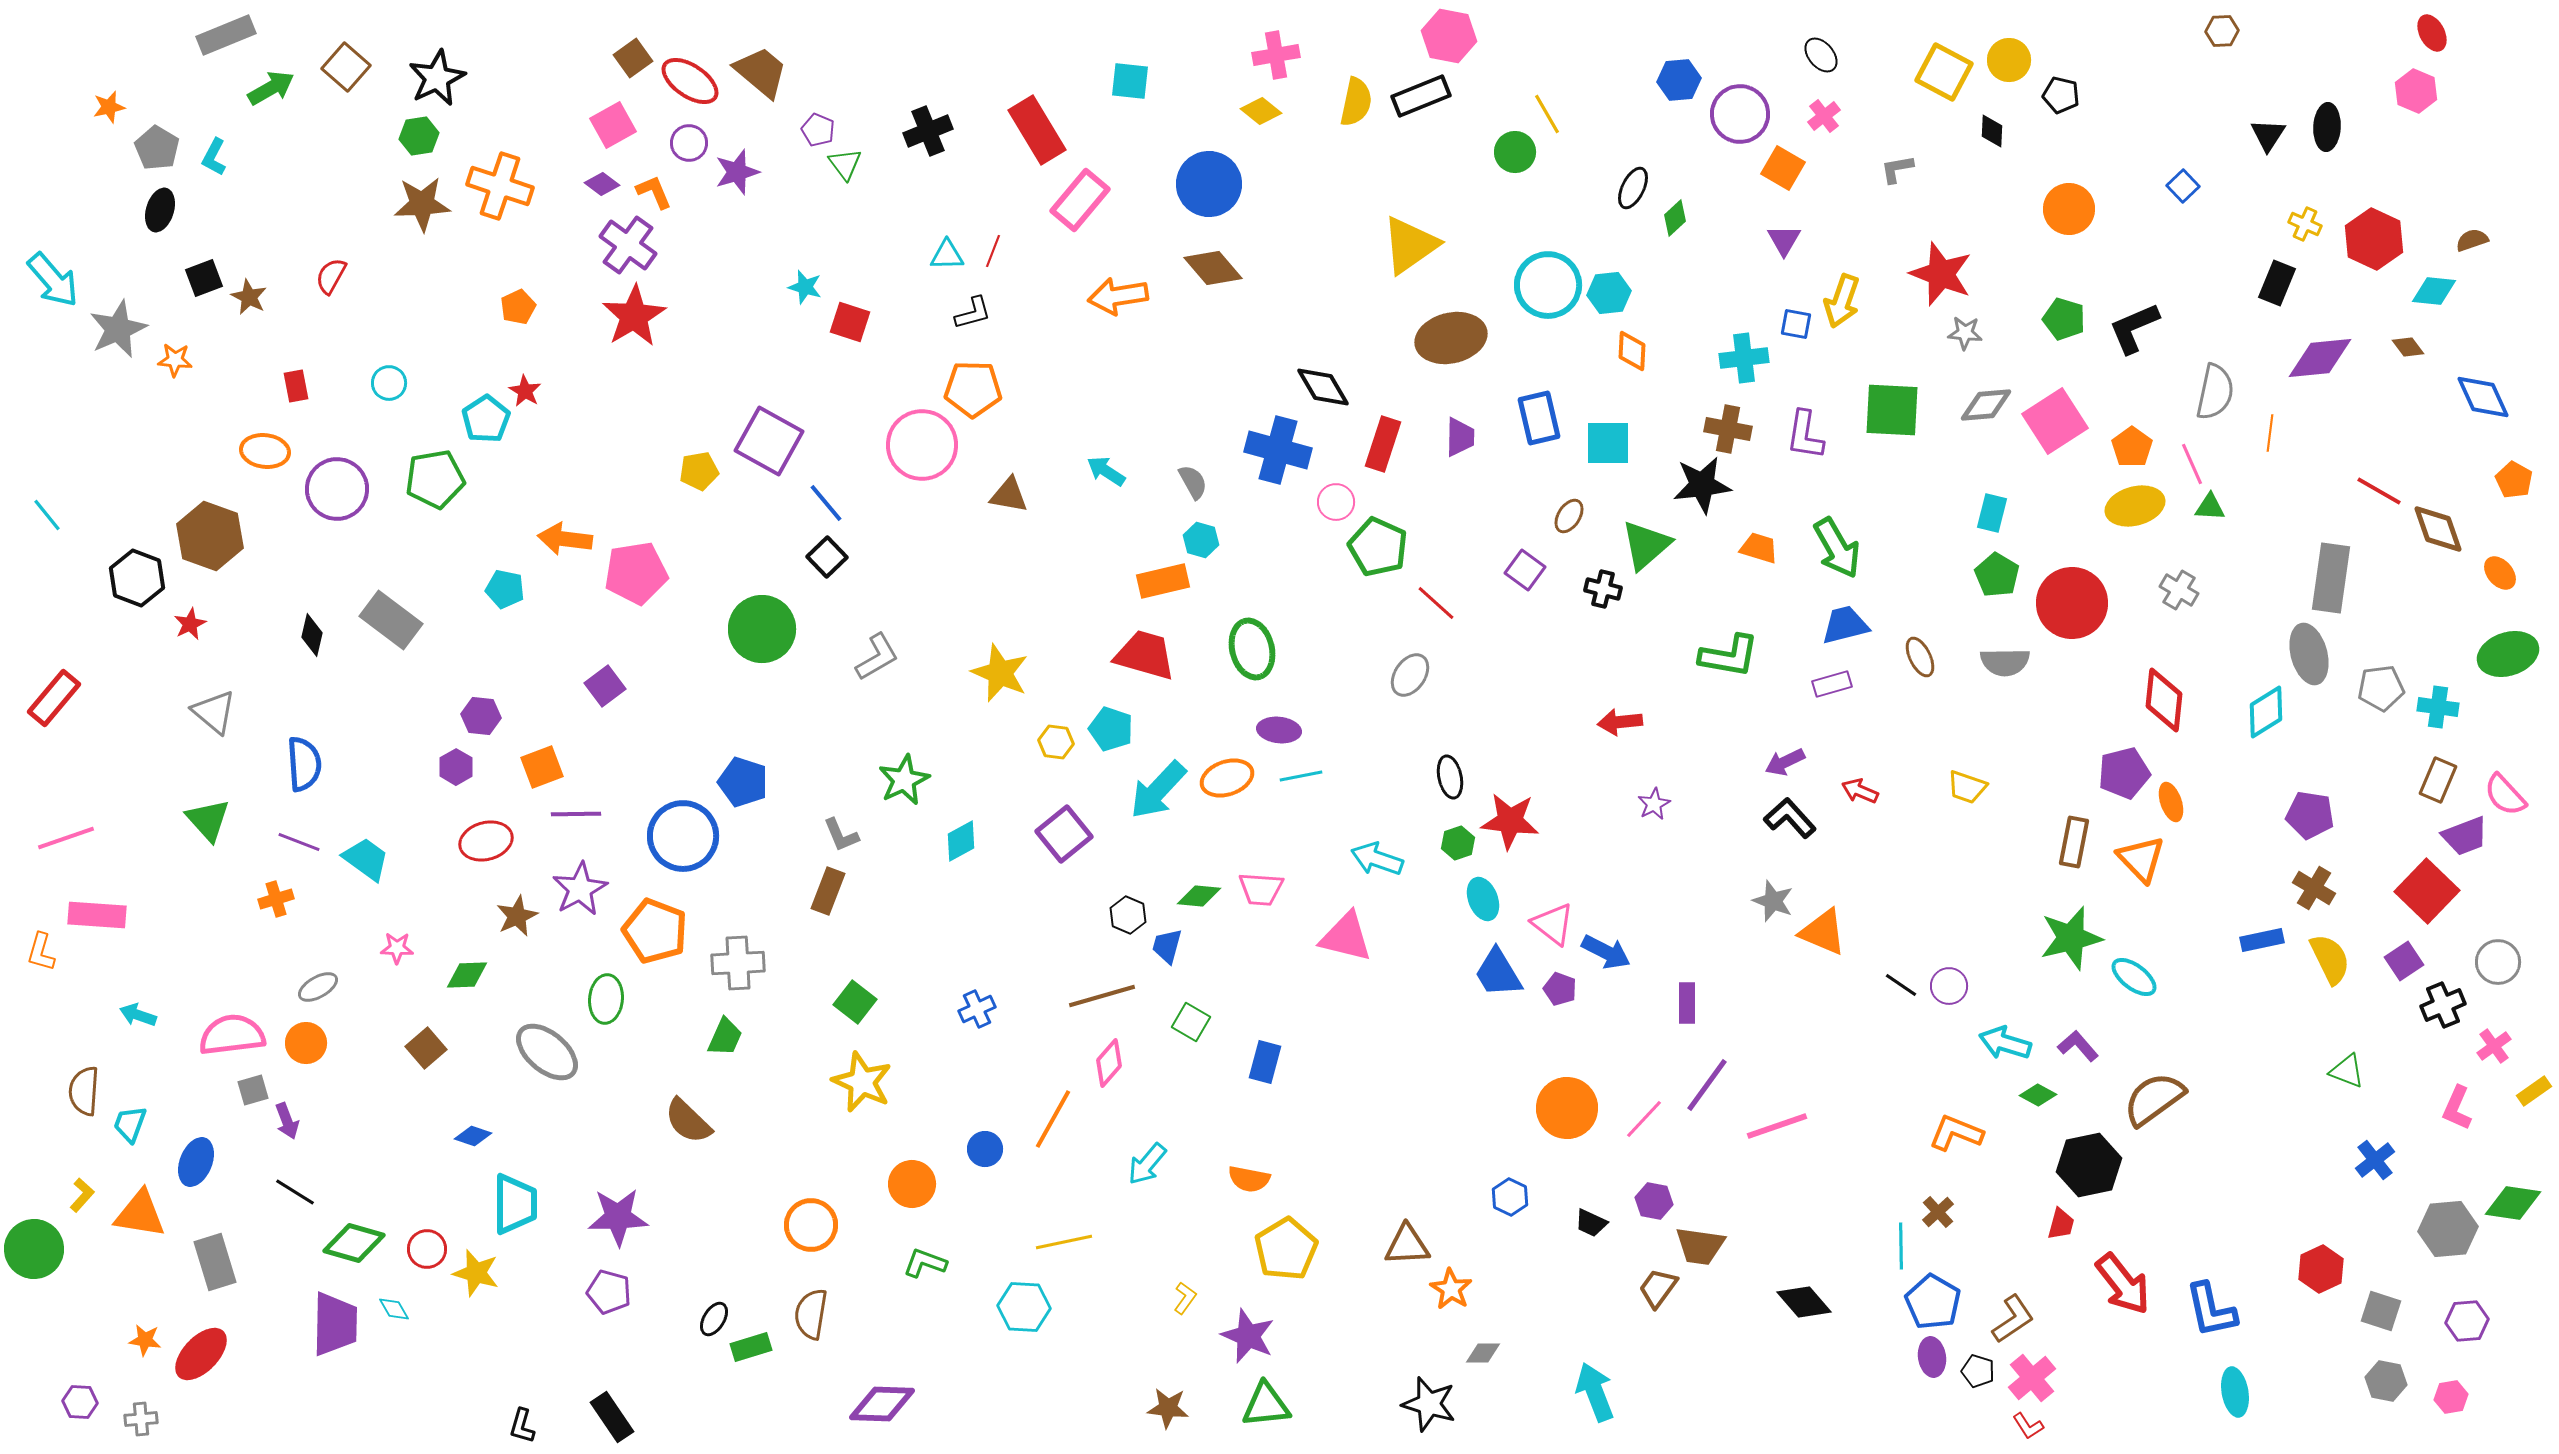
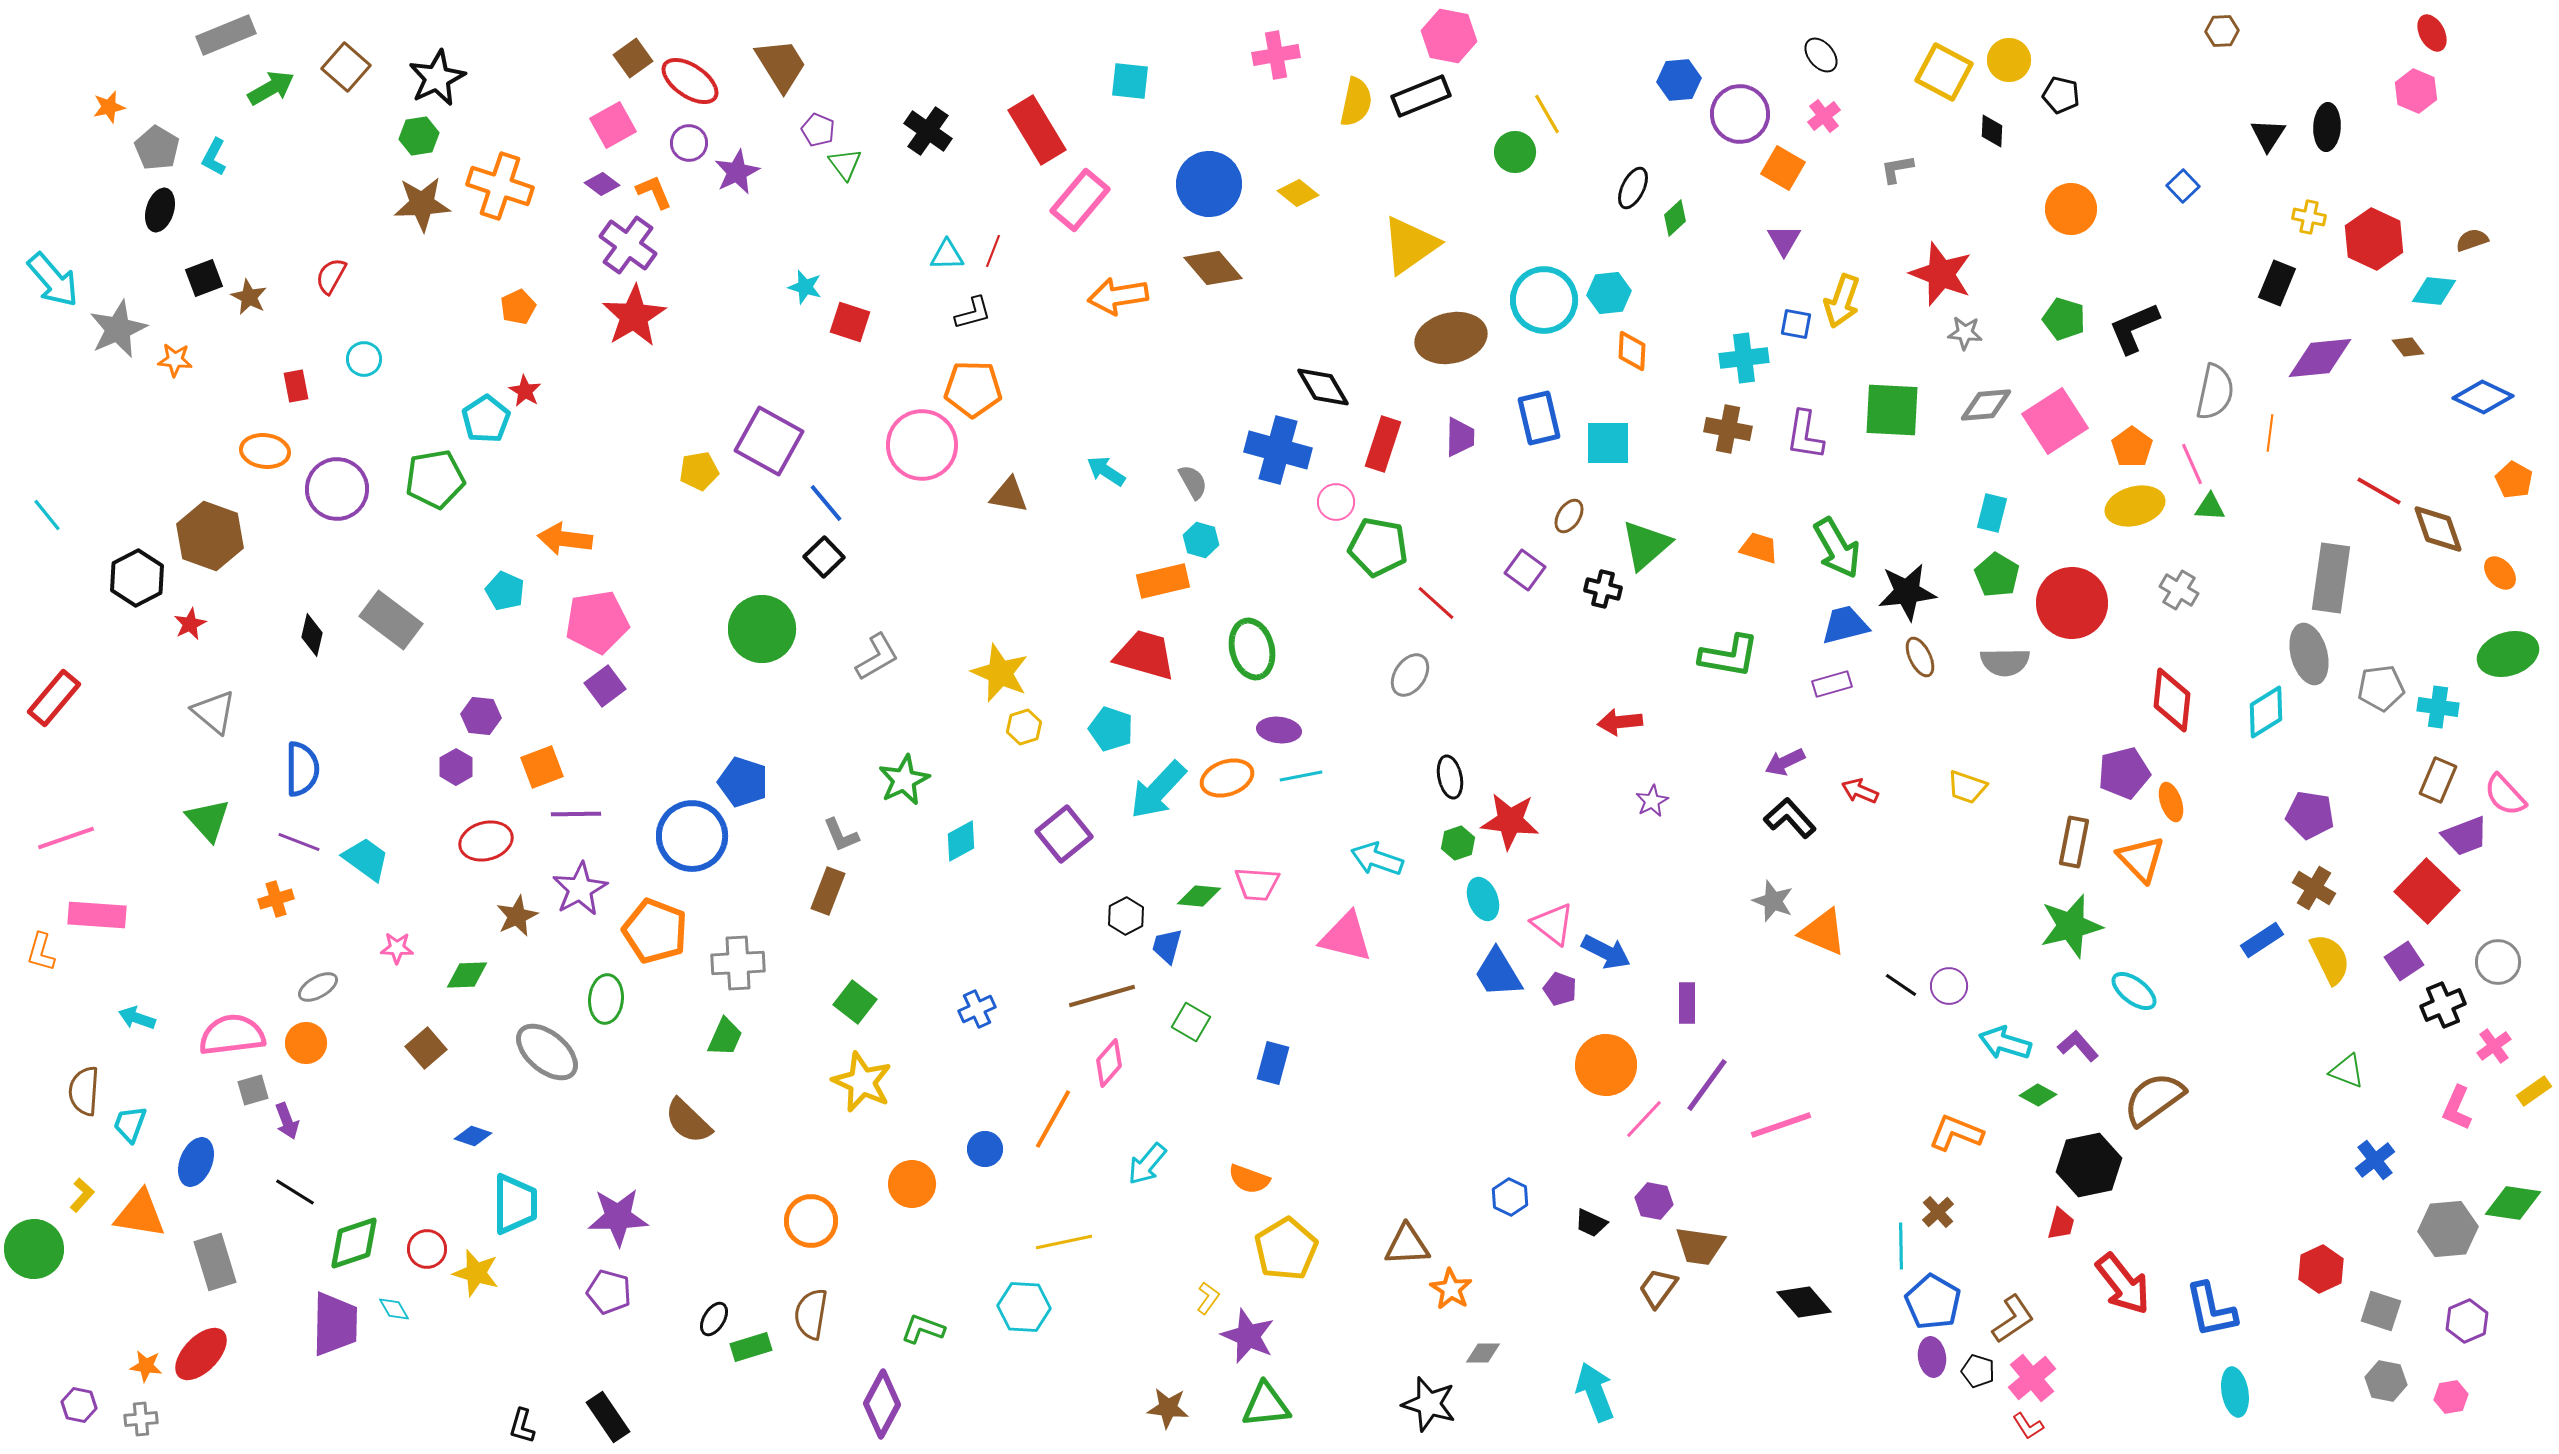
brown trapezoid at (761, 72): moved 20 px right, 7 px up; rotated 18 degrees clockwise
yellow diamond at (1261, 111): moved 37 px right, 82 px down
black cross at (928, 131): rotated 33 degrees counterclockwise
purple star at (737, 172): rotated 9 degrees counterclockwise
orange circle at (2069, 209): moved 2 px right
yellow cross at (2305, 224): moved 4 px right, 7 px up; rotated 12 degrees counterclockwise
cyan circle at (1548, 285): moved 4 px left, 15 px down
cyan circle at (389, 383): moved 25 px left, 24 px up
blue diamond at (2483, 397): rotated 40 degrees counterclockwise
black star at (1702, 485): moved 205 px right, 107 px down
green pentagon at (1378, 547): rotated 14 degrees counterclockwise
black square at (827, 557): moved 3 px left
pink pentagon at (636, 573): moved 39 px left, 49 px down
black hexagon at (137, 578): rotated 12 degrees clockwise
cyan pentagon at (505, 589): moved 2 px down; rotated 12 degrees clockwise
red diamond at (2164, 700): moved 8 px right
yellow hexagon at (1056, 742): moved 32 px left, 15 px up; rotated 24 degrees counterclockwise
blue semicircle at (304, 764): moved 2 px left, 5 px down; rotated 4 degrees clockwise
purple star at (1654, 804): moved 2 px left, 3 px up
blue circle at (683, 836): moved 9 px right
pink trapezoid at (1261, 889): moved 4 px left, 5 px up
black hexagon at (1128, 915): moved 2 px left, 1 px down; rotated 9 degrees clockwise
green star at (2071, 938): moved 12 px up
blue rectangle at (2262, 940): rotated 21 degrees counterclockwise
cyan ellipse at (2134, 977): moved 14 px down
cyan arrow at (138, 1015): moved 1 px left, 3 px down
blue rectangle at (1265, 1062): moved 8 px right, 1 px down
orange circle at (1567, 1108): moved 39 px right, 43 px up
pink line at (1777, 1126): moved 4 px right, 1 px up
orange semicircle at (1249, 1179): rotated 9 degrees clockwise
orange circle at (811, 1225): moved 4 px up
green diamond at (354, 1243): rotated 34 degrees counterclockwise
green L-shape at (925, 1263): moved 2 px left, 66 px down
yellow L-shape at (1185, 1298): moved 23 px right
purple hexagon at (2467, 1321): rotated 18 degrees counterclockwise
orange star at (145, 1340): moved 1 px right, 26 px down
purple hexagon at (80, 1402): moved 1 px left, 3 px down; rotated 8 degrees clockwise
purple diamond at (882, 1404): rotated 64 degrees counterclockwise
black rectangle at (612, 1417): moved 4 px left
